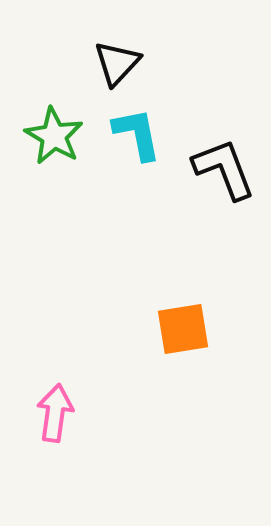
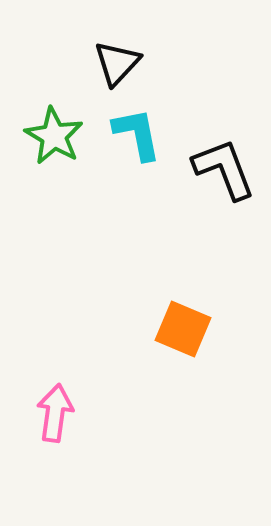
orange square: rotated 32 degrees clockwise
